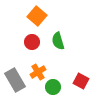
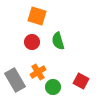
orange square: rotated 24 degrees counterclockwise
